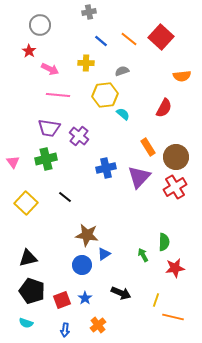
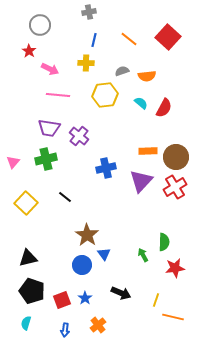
red square at (161, 37): moved 7 px right
blue line at (101, 41): moved 7 px left, 1 px up; rotated 64 degrees clockwise
orange semicircle at (182, 76): moved 35 px left
cyan semicircle at (123, 114): moved 18 px right, 11 px up
orange rectangle at (148, 147): moved 4 px down; rotated 60 degrees counterclockwise
pink triangle at (13, 162): rotated 16 degrees clockwise
purple triangle at (139, 177): moved 2 px right, 4 px down
brown star at (87, 235): rotated 25 degrees clockwise
blue triangle at (104, 254): rotated 32 degrees counterclockwise
cyan semicircle at (26, 323): rotated 88 degrees clockwise
